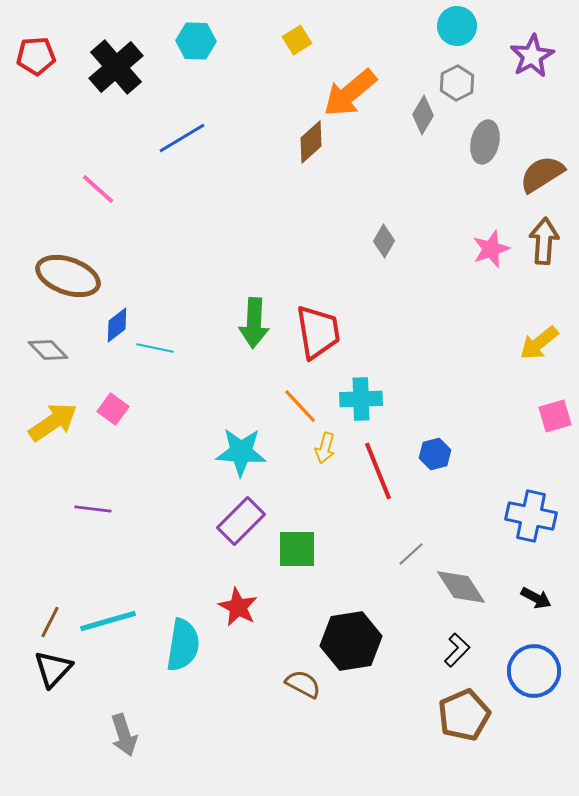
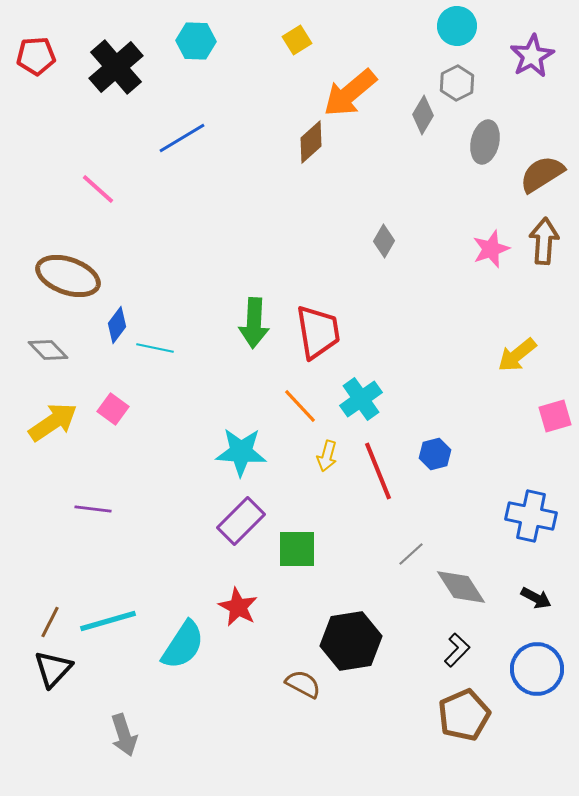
blue diamond at (117, 325): rotated 15 degrees counterclockwise
yellow arrow at (539, 343): moved 22 px left, 12 px down
cyan cross at (361, 399): rotated 33 degrees counterclockwise
yellow arrow at (325, 448): moved 2 px right, 8 px down
cyan semicircle at (183, 645): rotated 24 degrees clockwise
blue circle at (534, 671): moved 3 px right, 2 px up
